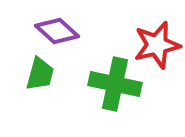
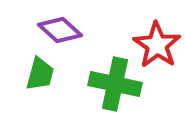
purple diamond: moved 3 px right, 1 px up
red star: rotated 24 degrees counterclockwise
